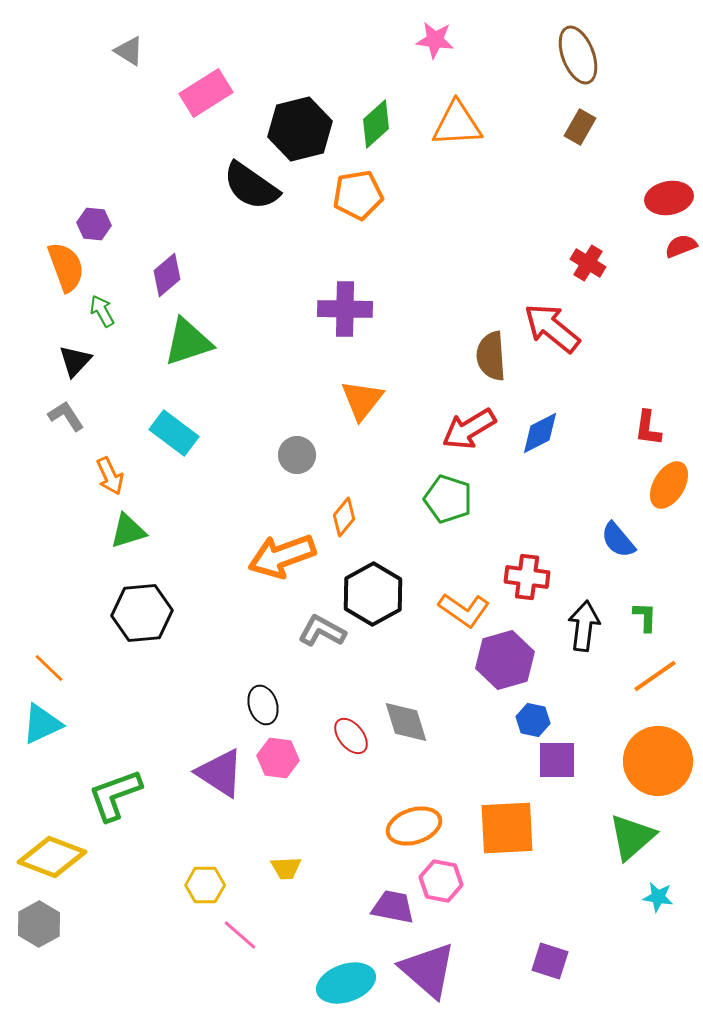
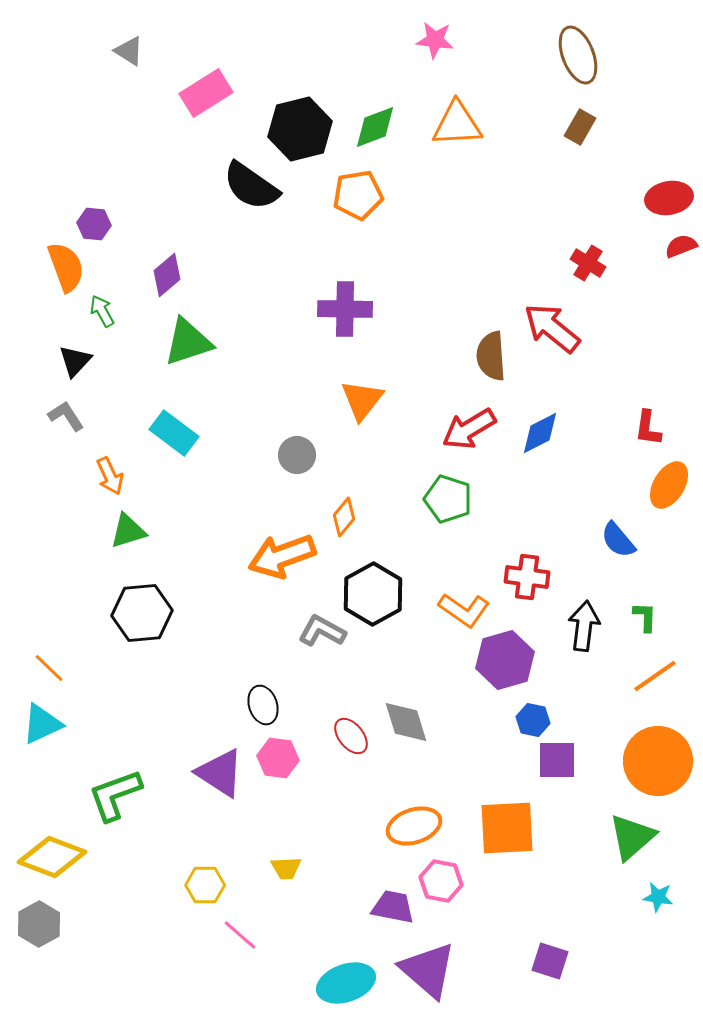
green diamond at (376, 124): moved 1 px left, 3 px down; rotated 21 degrees clockwise
